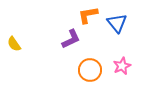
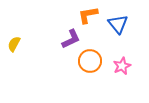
blue triangle: moved 1 px right, 1 px down
yellow semicircle: rotated 63 degrees clockwise
orange circle: moved 9 px up
